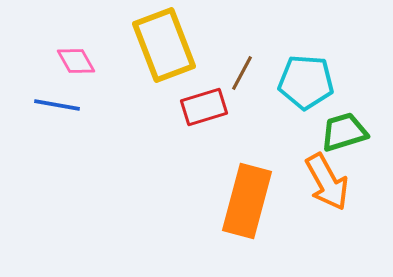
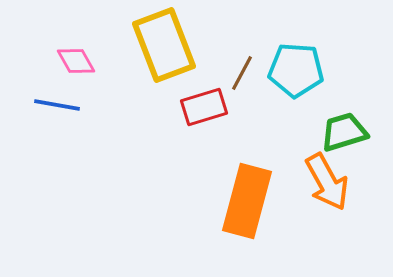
cyan pentagon: moved 10 px left, 12 px up
